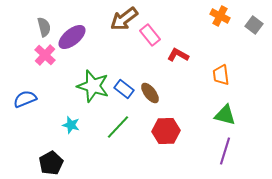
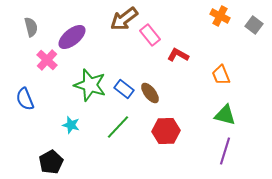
gray semicircle: moved 13 px left
pink cross: moved 2 px right, 5 px down
orange trapezoid: rotated 15 degrees counterclockwise
green star: moved 3 px left, 1 px up
blue semicircle: rotated 90 degrees counterclockwise
black pentagon: moved 1 px up
